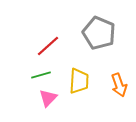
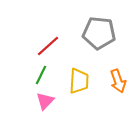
gray pentagon: rotated 16 degrees counterclockwise
green line: rotated 48 degrees counterclockwise
orange arrow: moved 1 px left, 4 px up
pink triangle: moved 3 px left, 3 px down
